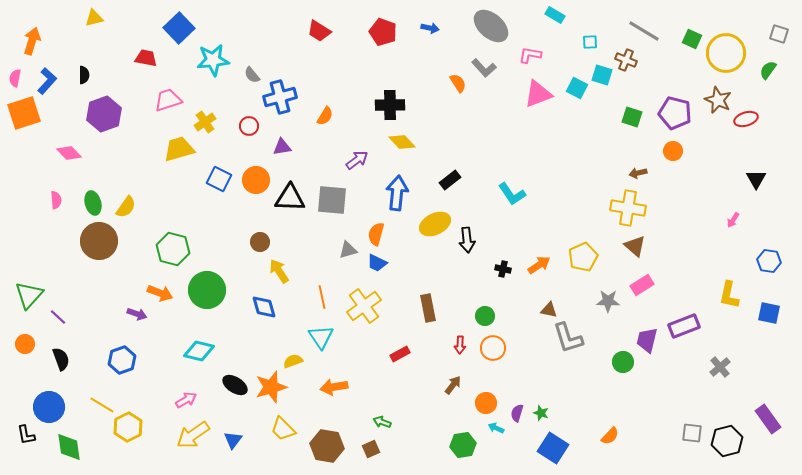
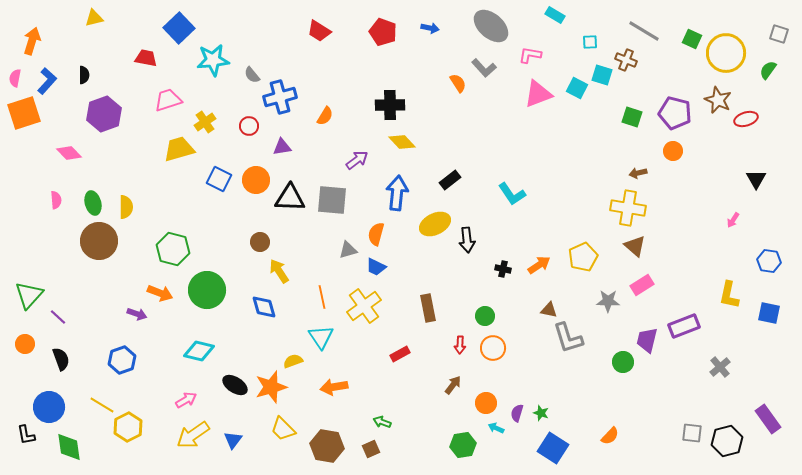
yellow semicircle at (126, 207): rotated 35 degrees counterclockwise
blue trapezoid at (377, 263): moved 1 px left, 4 px down
